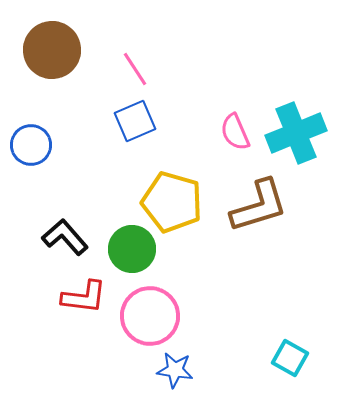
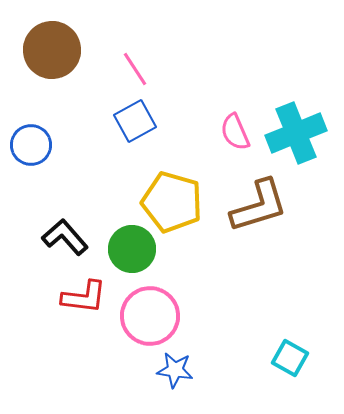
blue square: rotated 6 degrees counterclockwise
